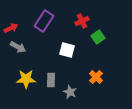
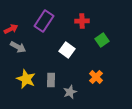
red cross: rotated 24 degrees clockwise
red arrow: moved 1 px down
green square: moved 4 px right, 3 px down
white square: rotated 21 degrees clockwise
yellow star: rotated 24 degrees clockwise
gray star: rotated 24 degrees clockwise
